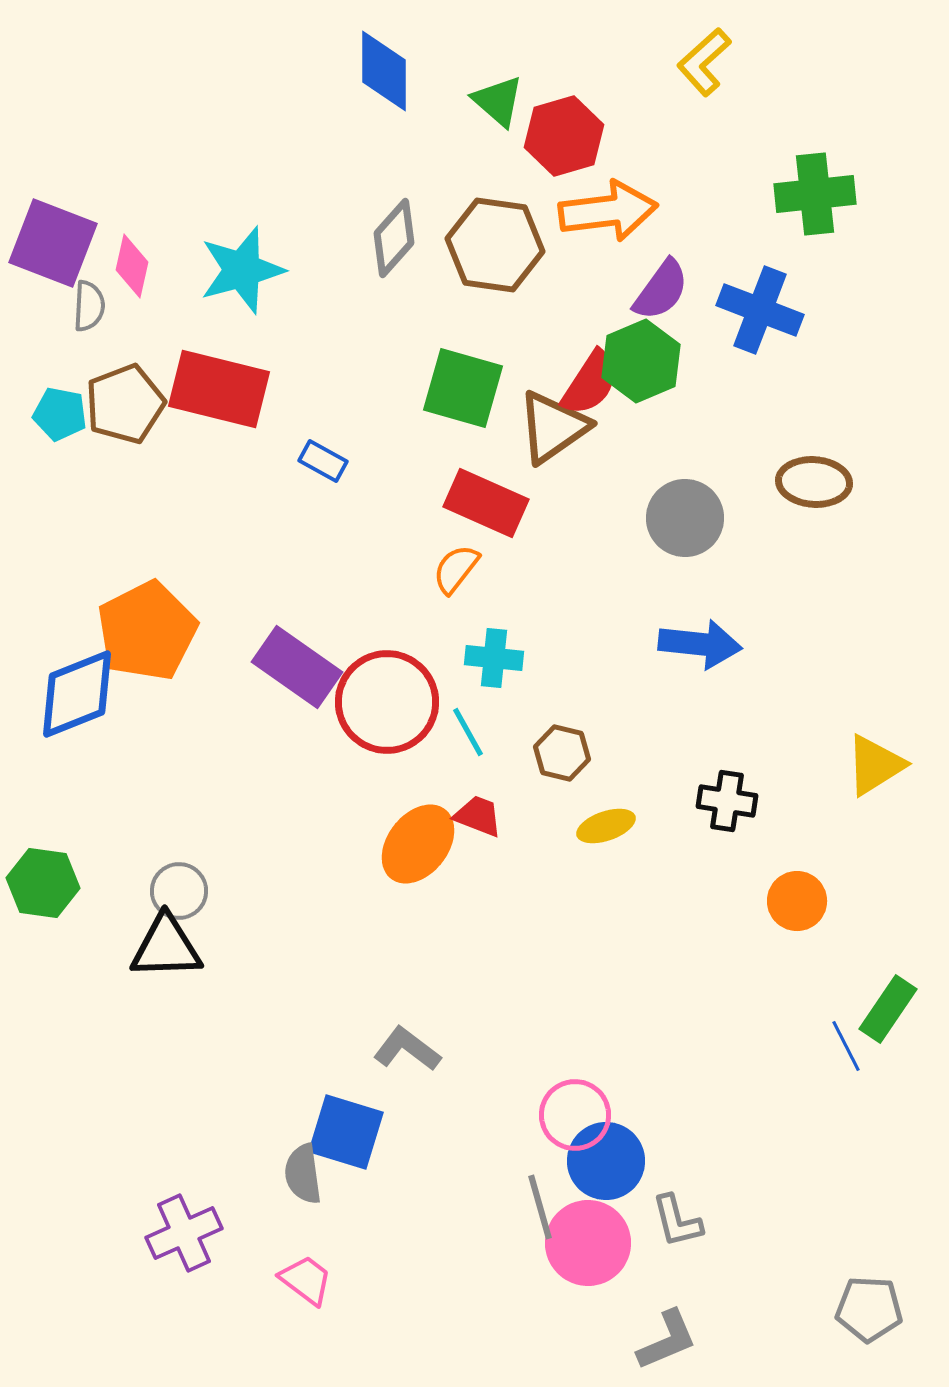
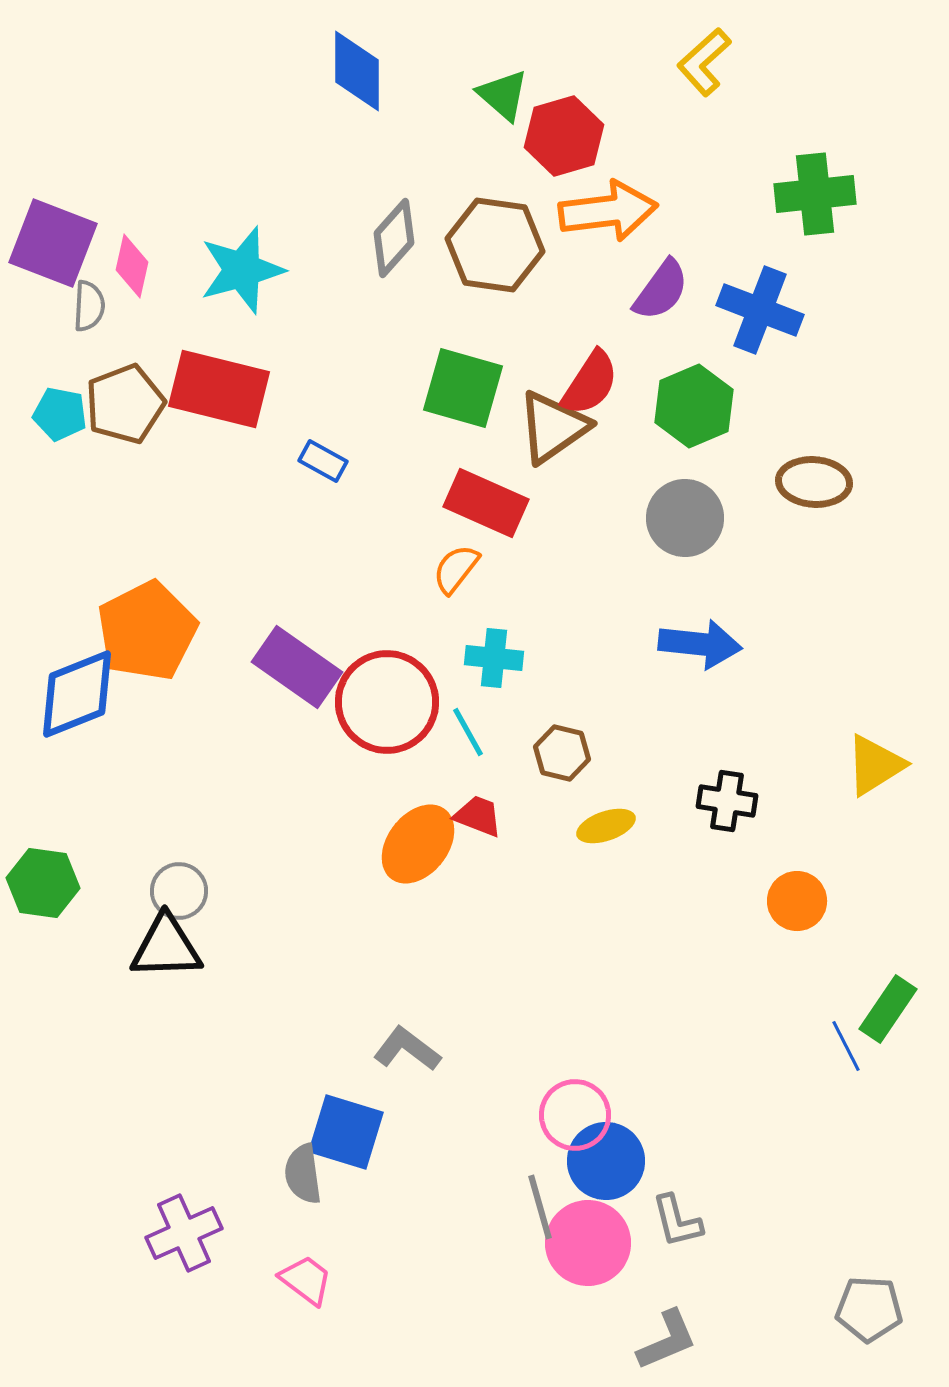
blue diamond at (384, 71): moved 27 px left
green triangle at (498, 101): moved 5 px right, 6 px up
green hexagon at (641, 361): moved 53 px right, 45 px down
